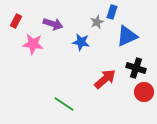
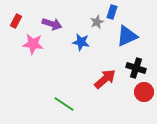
purple arrow: moved 1 px left
